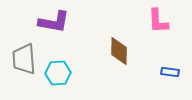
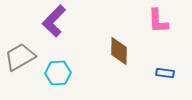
purple L-shape: moved 1 px up; rotated 124 degrees clockwise
gray trapezoid: moved 4 px left, 2 px up; rotated 64 degrees clockwise
blue rectangle: moved 5 px left, 1 px down
